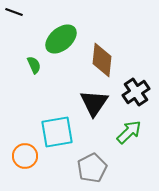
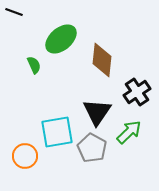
black cross: moved 1 px right
black triangle: moved 3 px right, 9 px down
gray pentagon: moved 20 px up; rotated 16 degrees counterclockwise
